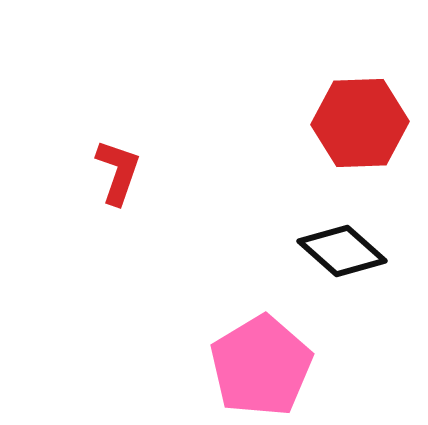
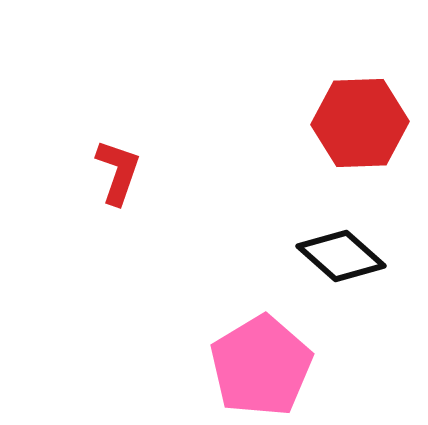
black diamond: moved 1 px left, 5 px down
